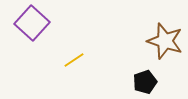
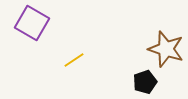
purple square: rotated 12 degrees counterclockwise
brown star: moved 1 px right, 8 px down
